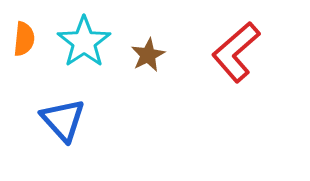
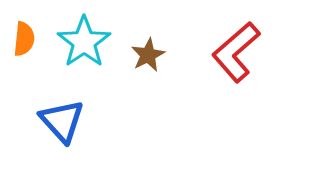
blue triangle: moved 1 px left, 1 px down
